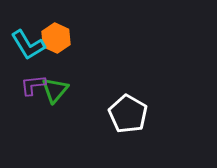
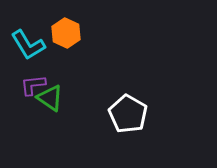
orange hexagon: moved 10 px right, 5 px up
green triangle: moved 5 px left, 8 px down; rotated 36 degrees counterclockwise
